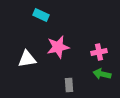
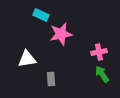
pink star: moved 3 px right, 13 px up
green arrow: rotated 42 degrees clockwise
gray rectangle: moved 18 px left, 6 px up
